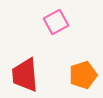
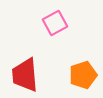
pink square: moved 1 px left, 1 px down
